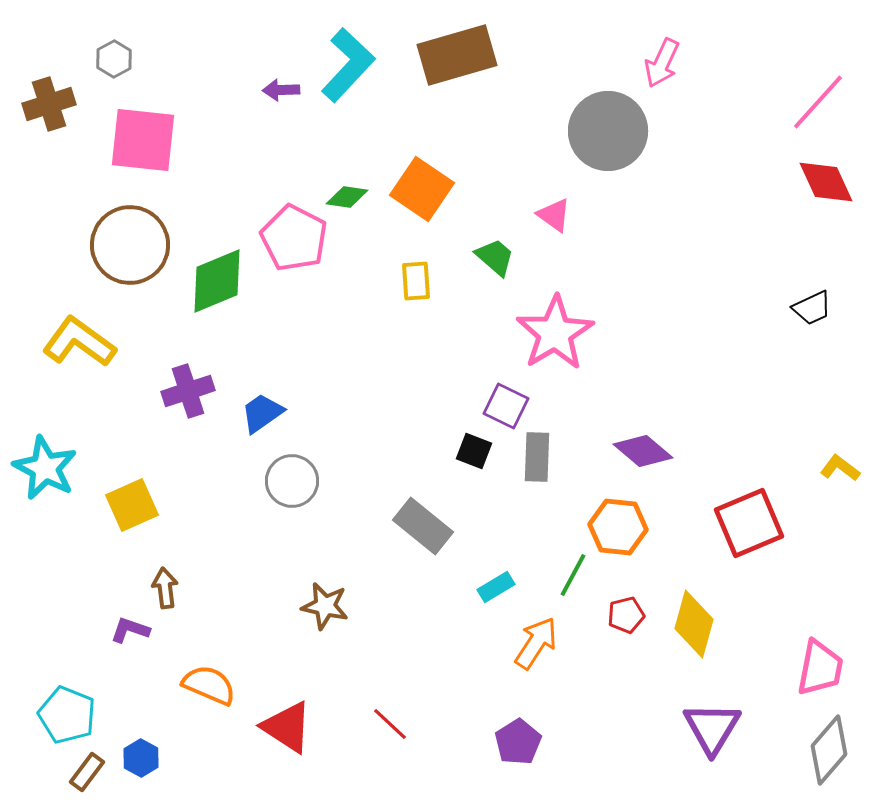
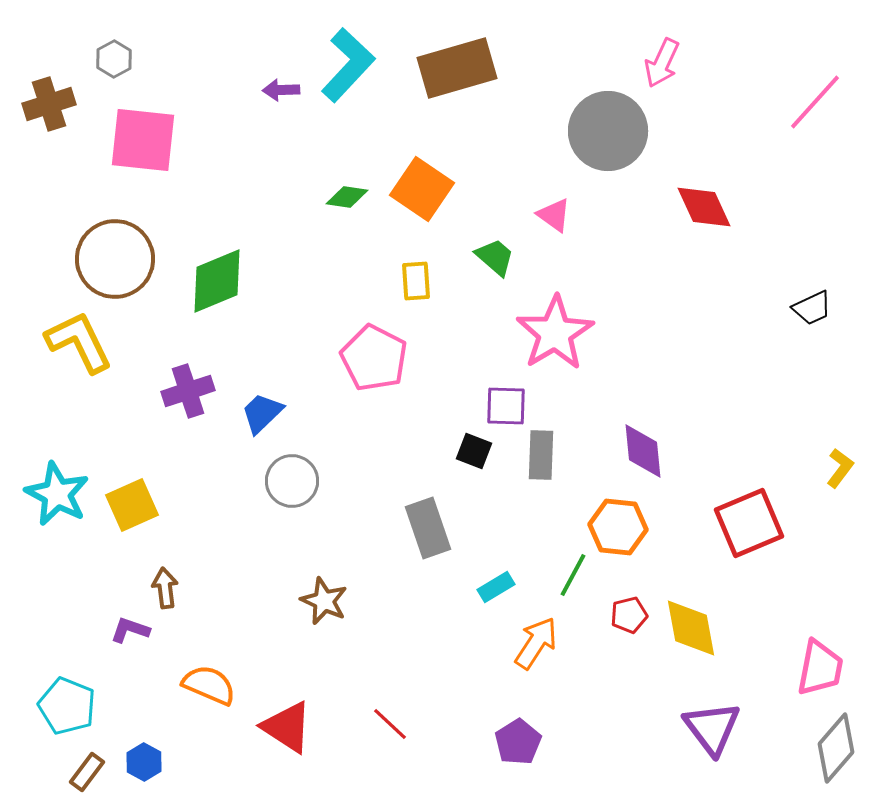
brown rectangle at (457, 55): moved 13 px down
pink line at (818, 102): moved 3 px left
red diamond at (826, 182): moved 122 px left, 25 px down
pink pentagon at (294, 238): moved 80 px right, 120 px down
brown circle at (130, 245): moved 15 px left, 14 px down
yellow L-shape at (79, 342): rotated 28 degrees clockwise
purple square at (506, 406): rotated 24 degrees counterclockwise
blue trapezoid at (262, 413): rotated 9 degrees counterclockwise
purple diamond at (643, 451): rotated 44 degrees clockwise
gray rectangle at (537, 457): moved 4 px right, 2 px up
cyan star at (45, 468): moved 12 px right, 26 px down
yellow L-shape at (840, 468): rotated 90 degrees clockwise
gray rectangle at (423, 526): moved 5 px right, 2 px down; rotated 32 degrees clockwise
brown star at (325, 606): moved 1 px left, 5 px up; rotated 12 degrees clockwise
red pentagon at (626, 615): moved 3 px right
yellow diamond at (694, 624): moved 3 px left, 4 px down; rotated 26 degrees counterclockwise
cyan pentagon at (67, 715): moved 9 px up
purple triangle at (712, 728): rotated 8 degrees counterclockwise
gray diamond at (829, 750): moved 7 px right, 2 px up
blue hexagon at (141, 758): moved 3 px right, 4 px down
